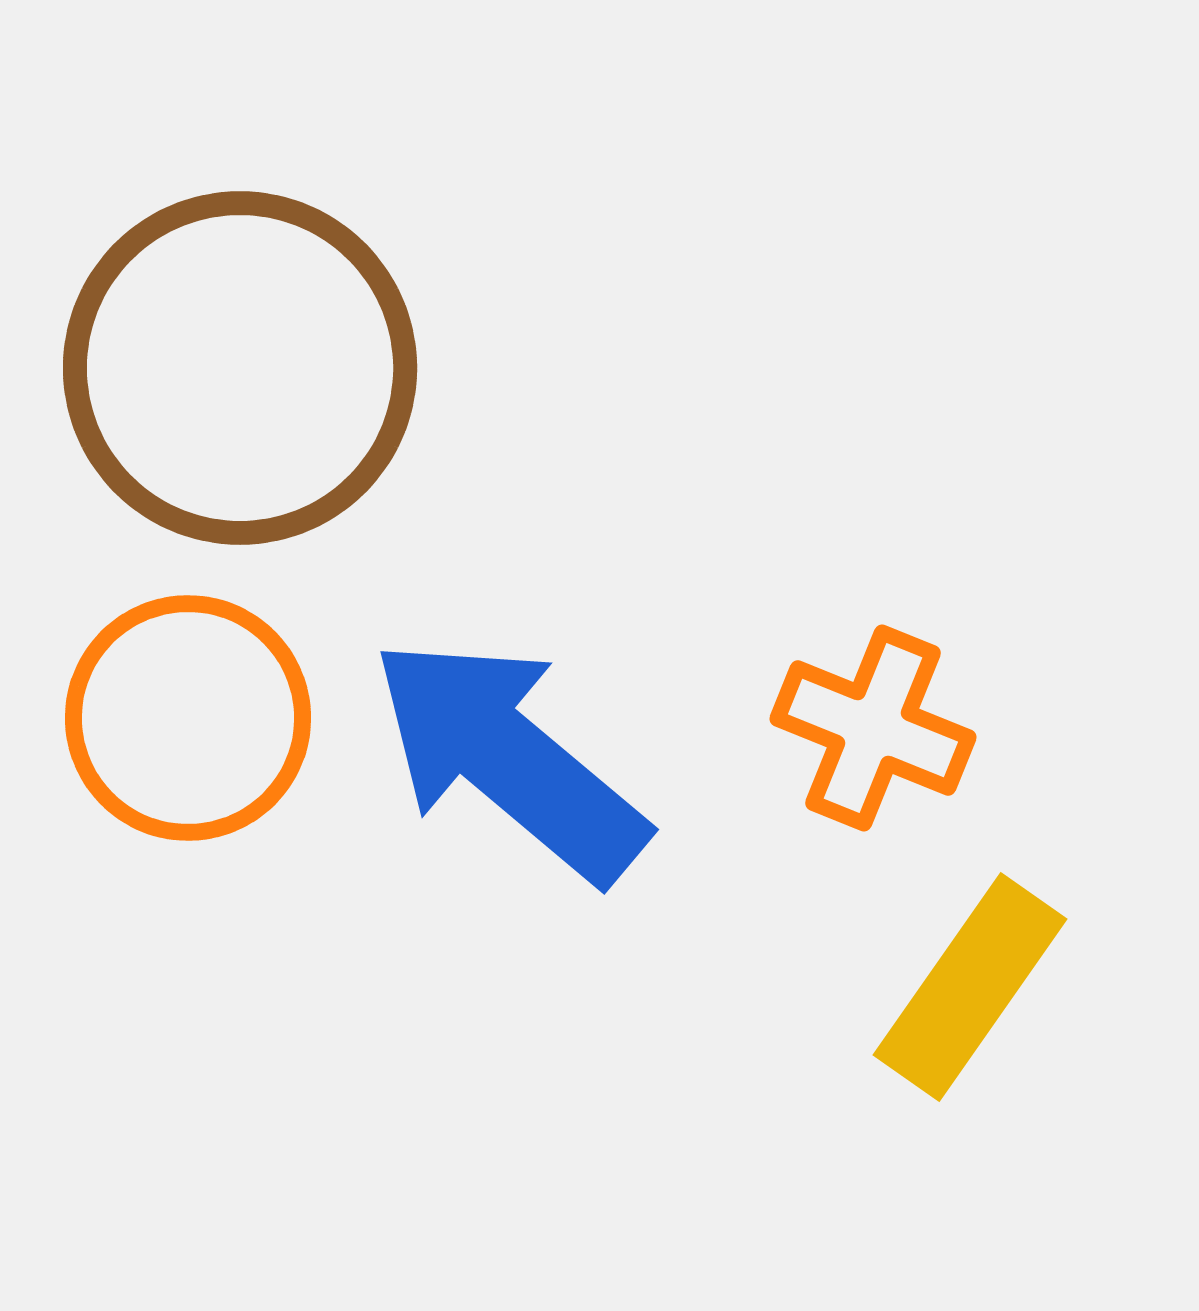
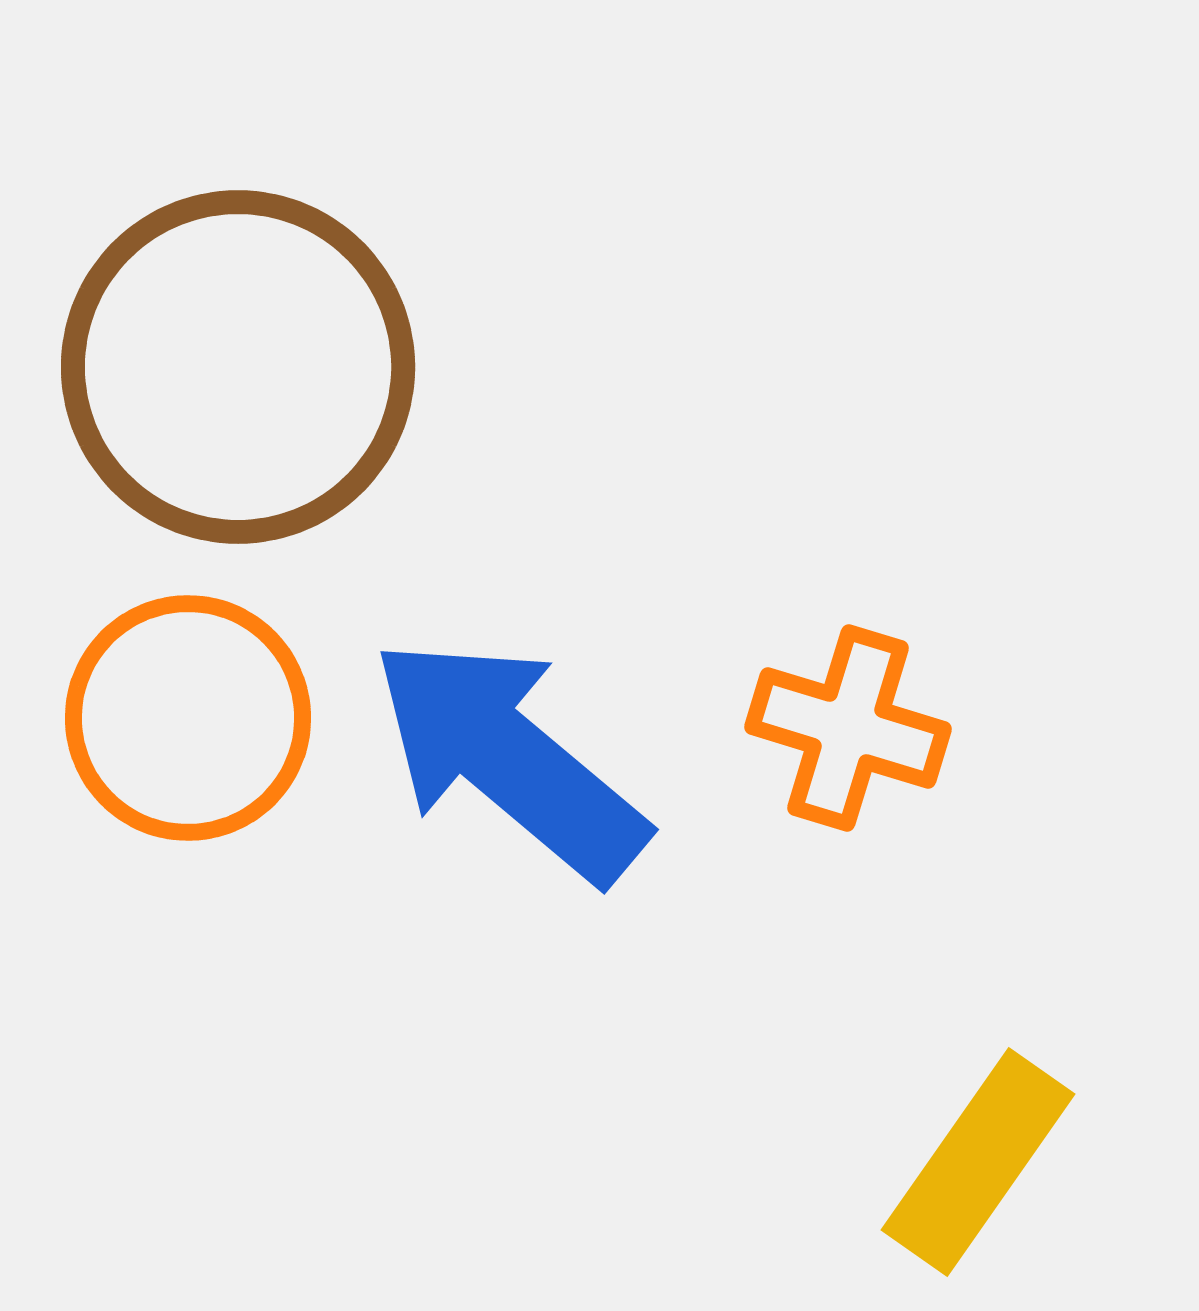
brown circle: moved 2 px left, 1 px up
orange cross: moved 25 px left; rotated 5 degrees counterclockwise
yellow rectangle: moved 8 px right, 175 px down
